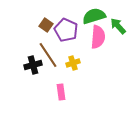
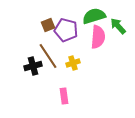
brown square: moved 2 px right; rotated 32 degrees clockwise
purple pentagon: rotated 10 degrees counterclockwise
brown line: moved 1 px down
black cross: moved 1 px down
pink rectangle: moved 3 px right, 4 px down
